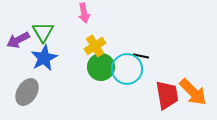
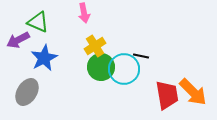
green triangle: moved 5 px left, 10 px up; rotated 35 degrees counterclockwise
cyan circle: moved 3 px left
